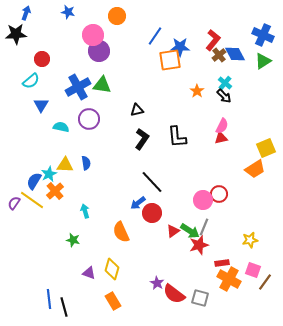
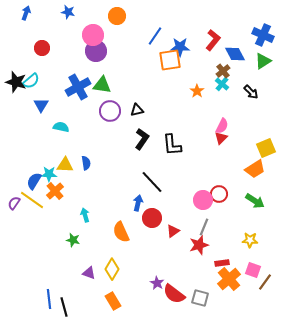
black star at (16, 34): moved 48 px down; rotated 20 degrees clockwise
purple circle at (99, 51): moved 3 px left
brown cross at (219, 55): moved 4 px right, 16 px down
red circle at (42, 59): moved 11 px up
cyan cross at (225, 83): moved 3 px left, 1 px down
black arrow at (224, 96): moved 27 px right, 4 px up
purple circle at (89, 119): moved 21 px right, 8 px up
black L-shape at (177, 137): moved 5 px left, 8 px down
red triangle at (221, 138): rotated 32 degrees counterclockwise
cyan star at (49, 174): rotated 28 degrees clockwise
blue arrow at (138, 203): rotated 140 degrees clockwise
cyan arrow at (85, 211): moved 4 px down
red circle at (152, 213): moved 5 px down
green arrow at (190, 231): moved 65 px right, 30 px up
yellow star at (250, 240): rotated 14 degrees clockwise
yellow diamond at (112, 269): rotated 15 degrees clockwise
orange cross at (229, 279): rotated 20 degrees clockwise
